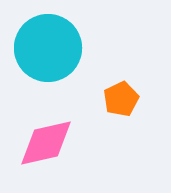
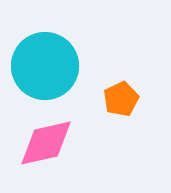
cyan circle: moved 3 px left, 18 px down
